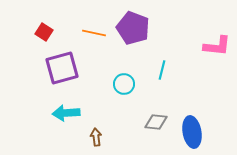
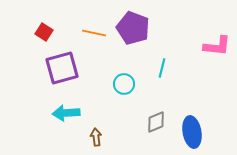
cyan line: moved 2 px up
gray diamond: rotated 30 degrees counterclockwise
